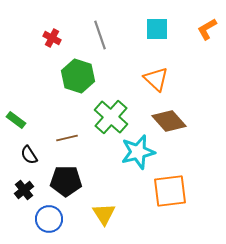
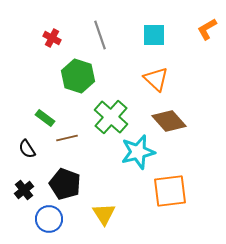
cyan square: moved 3 px left, 6 px down
green rectangle: moved 29 px right, 2 px up
black semicircle: moved 2 px left, 6 px up
black pentagon: moved 1 px left, 3 px down; rotated 20 degrees clockwise
